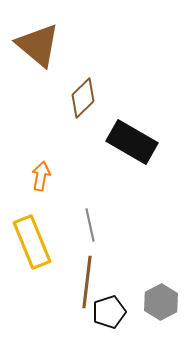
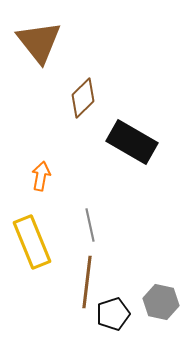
brown triangle: moved 1 px right, 3 px up; rotated 12 degrees clockwise
gray hexagon: rotated 20 degrees counterclockwise
black pentagon: moved 4 px right, 2 px down
